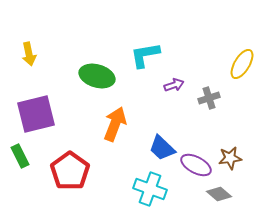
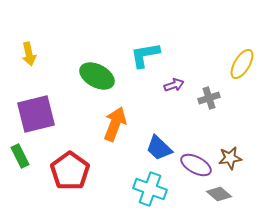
green ellipse: rotated 12 degrees clockwise
blue trapezoid: moved 3 px left
